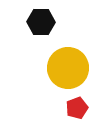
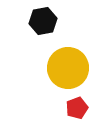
black hexagon: moved 2 px right, 1 px up; rotated 12 degrees counterclockwise
